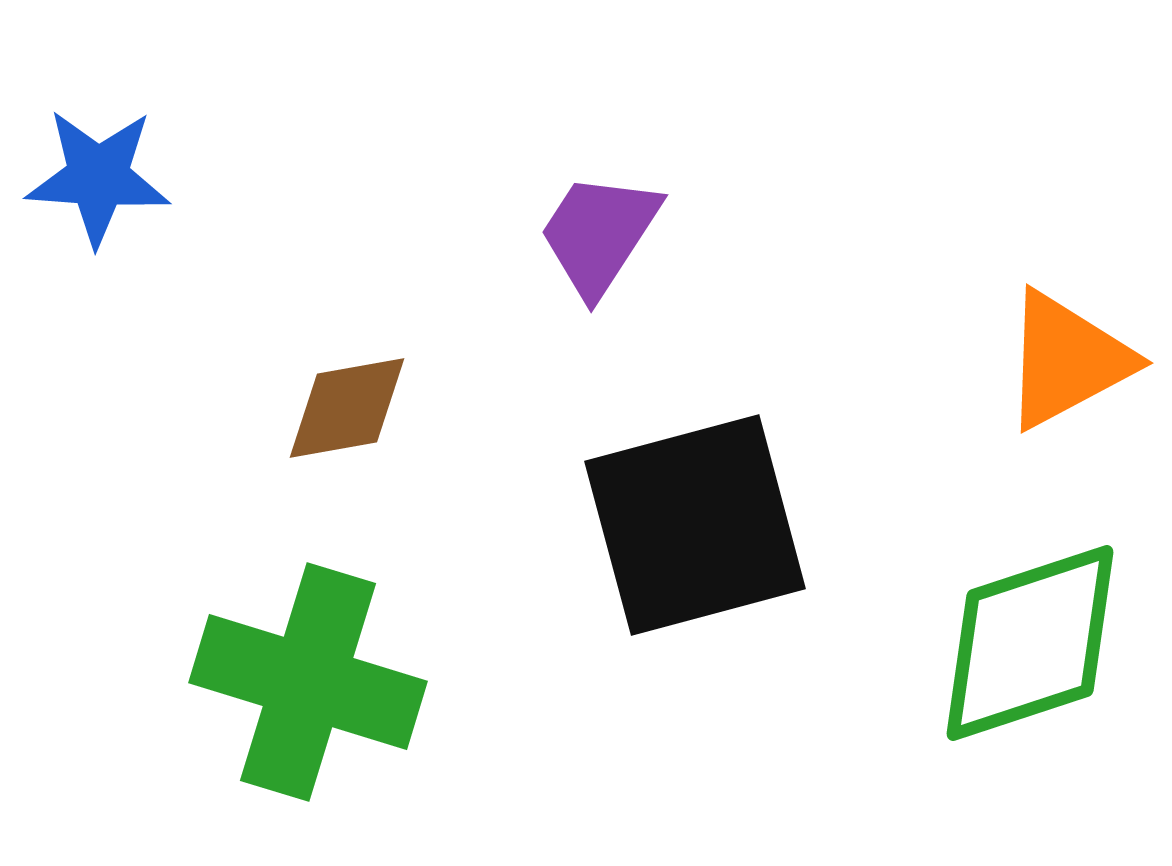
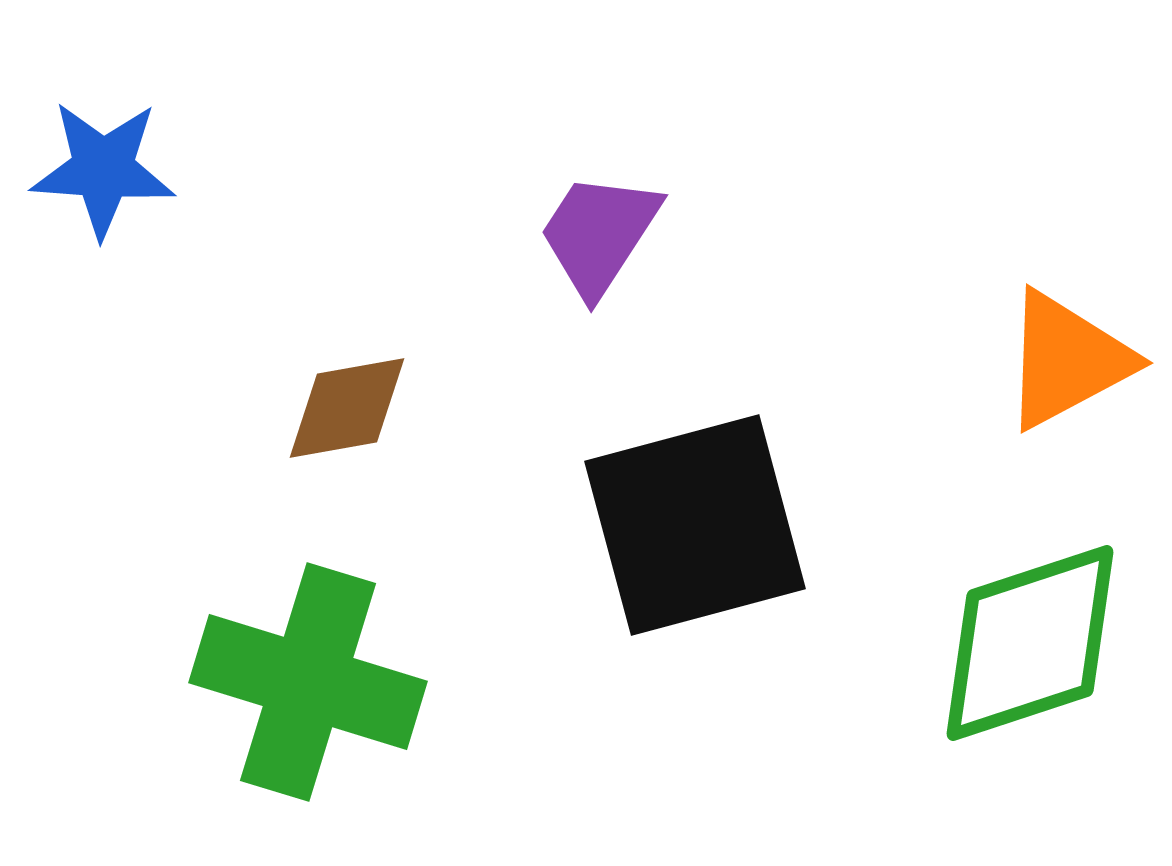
blue star: moved 5 px right, 8 px up
